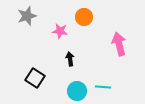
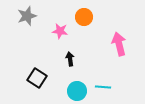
black square: moved 2 px right
